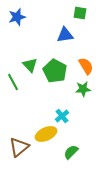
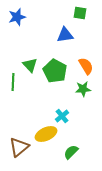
green line: rotated 30 degrees clockwise
